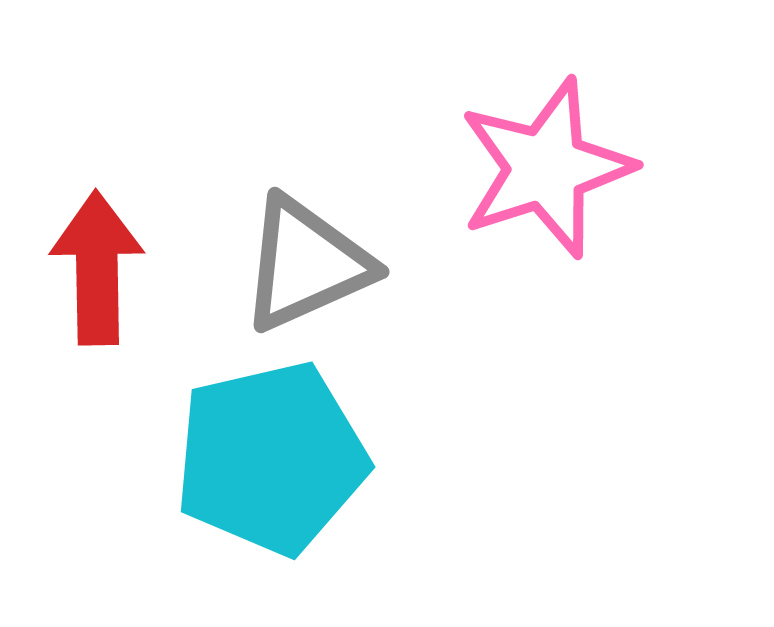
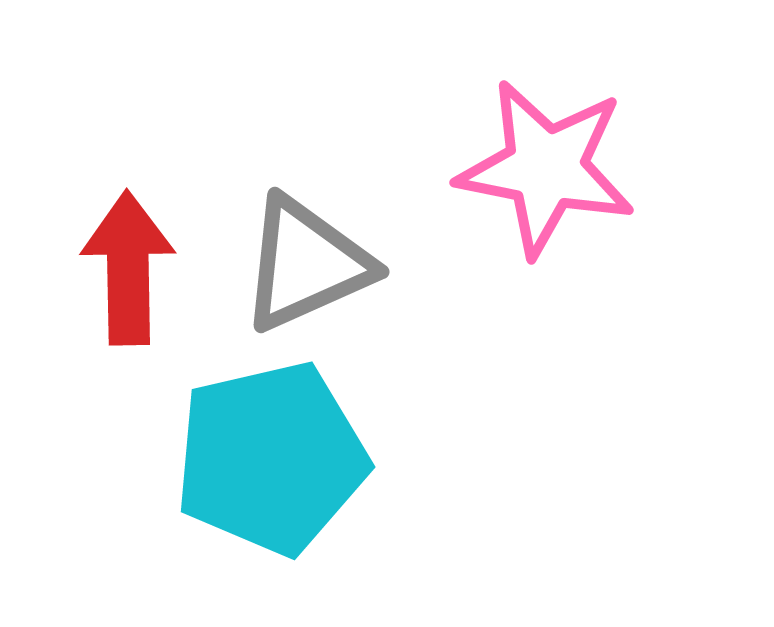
pink star: rotated 29 degrees clockwise
red arrow: moved 31 px right
